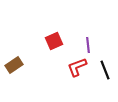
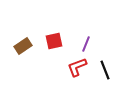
red square: rotated 12 degrees clockwise
purple line: moved 2 px left, 1 px up; rotated 28 degrees clockwise
brown rectangle: moved 9 px right, 19 px up
